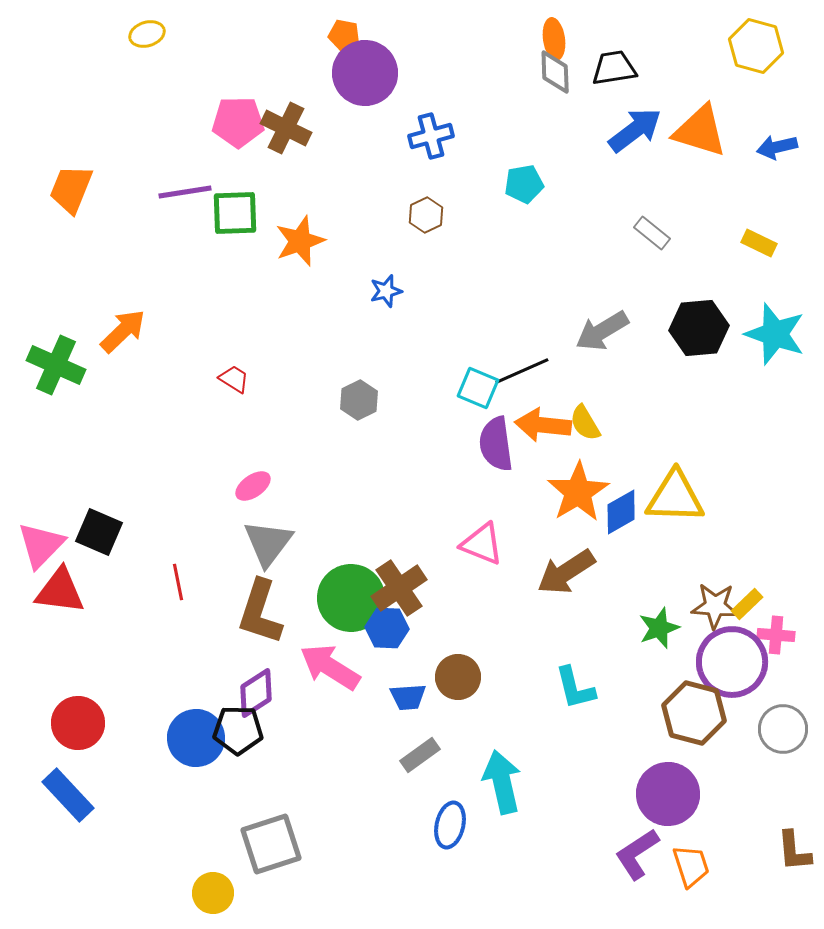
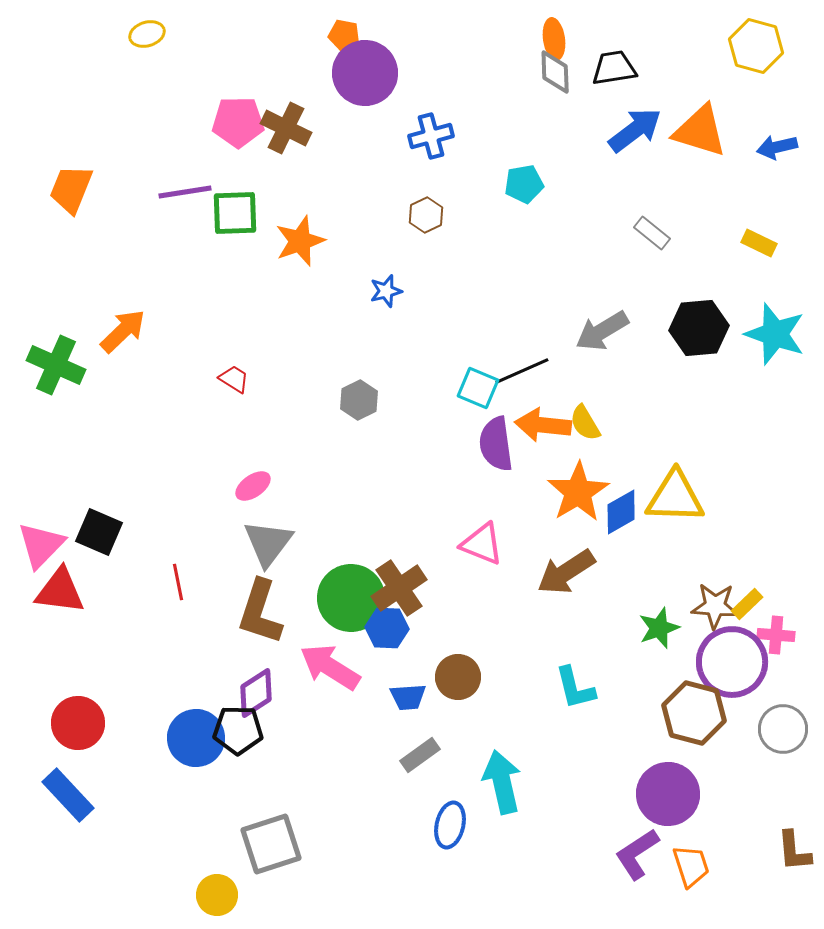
yellow circle at (213, 893): moved 4 px right, 2 px down
